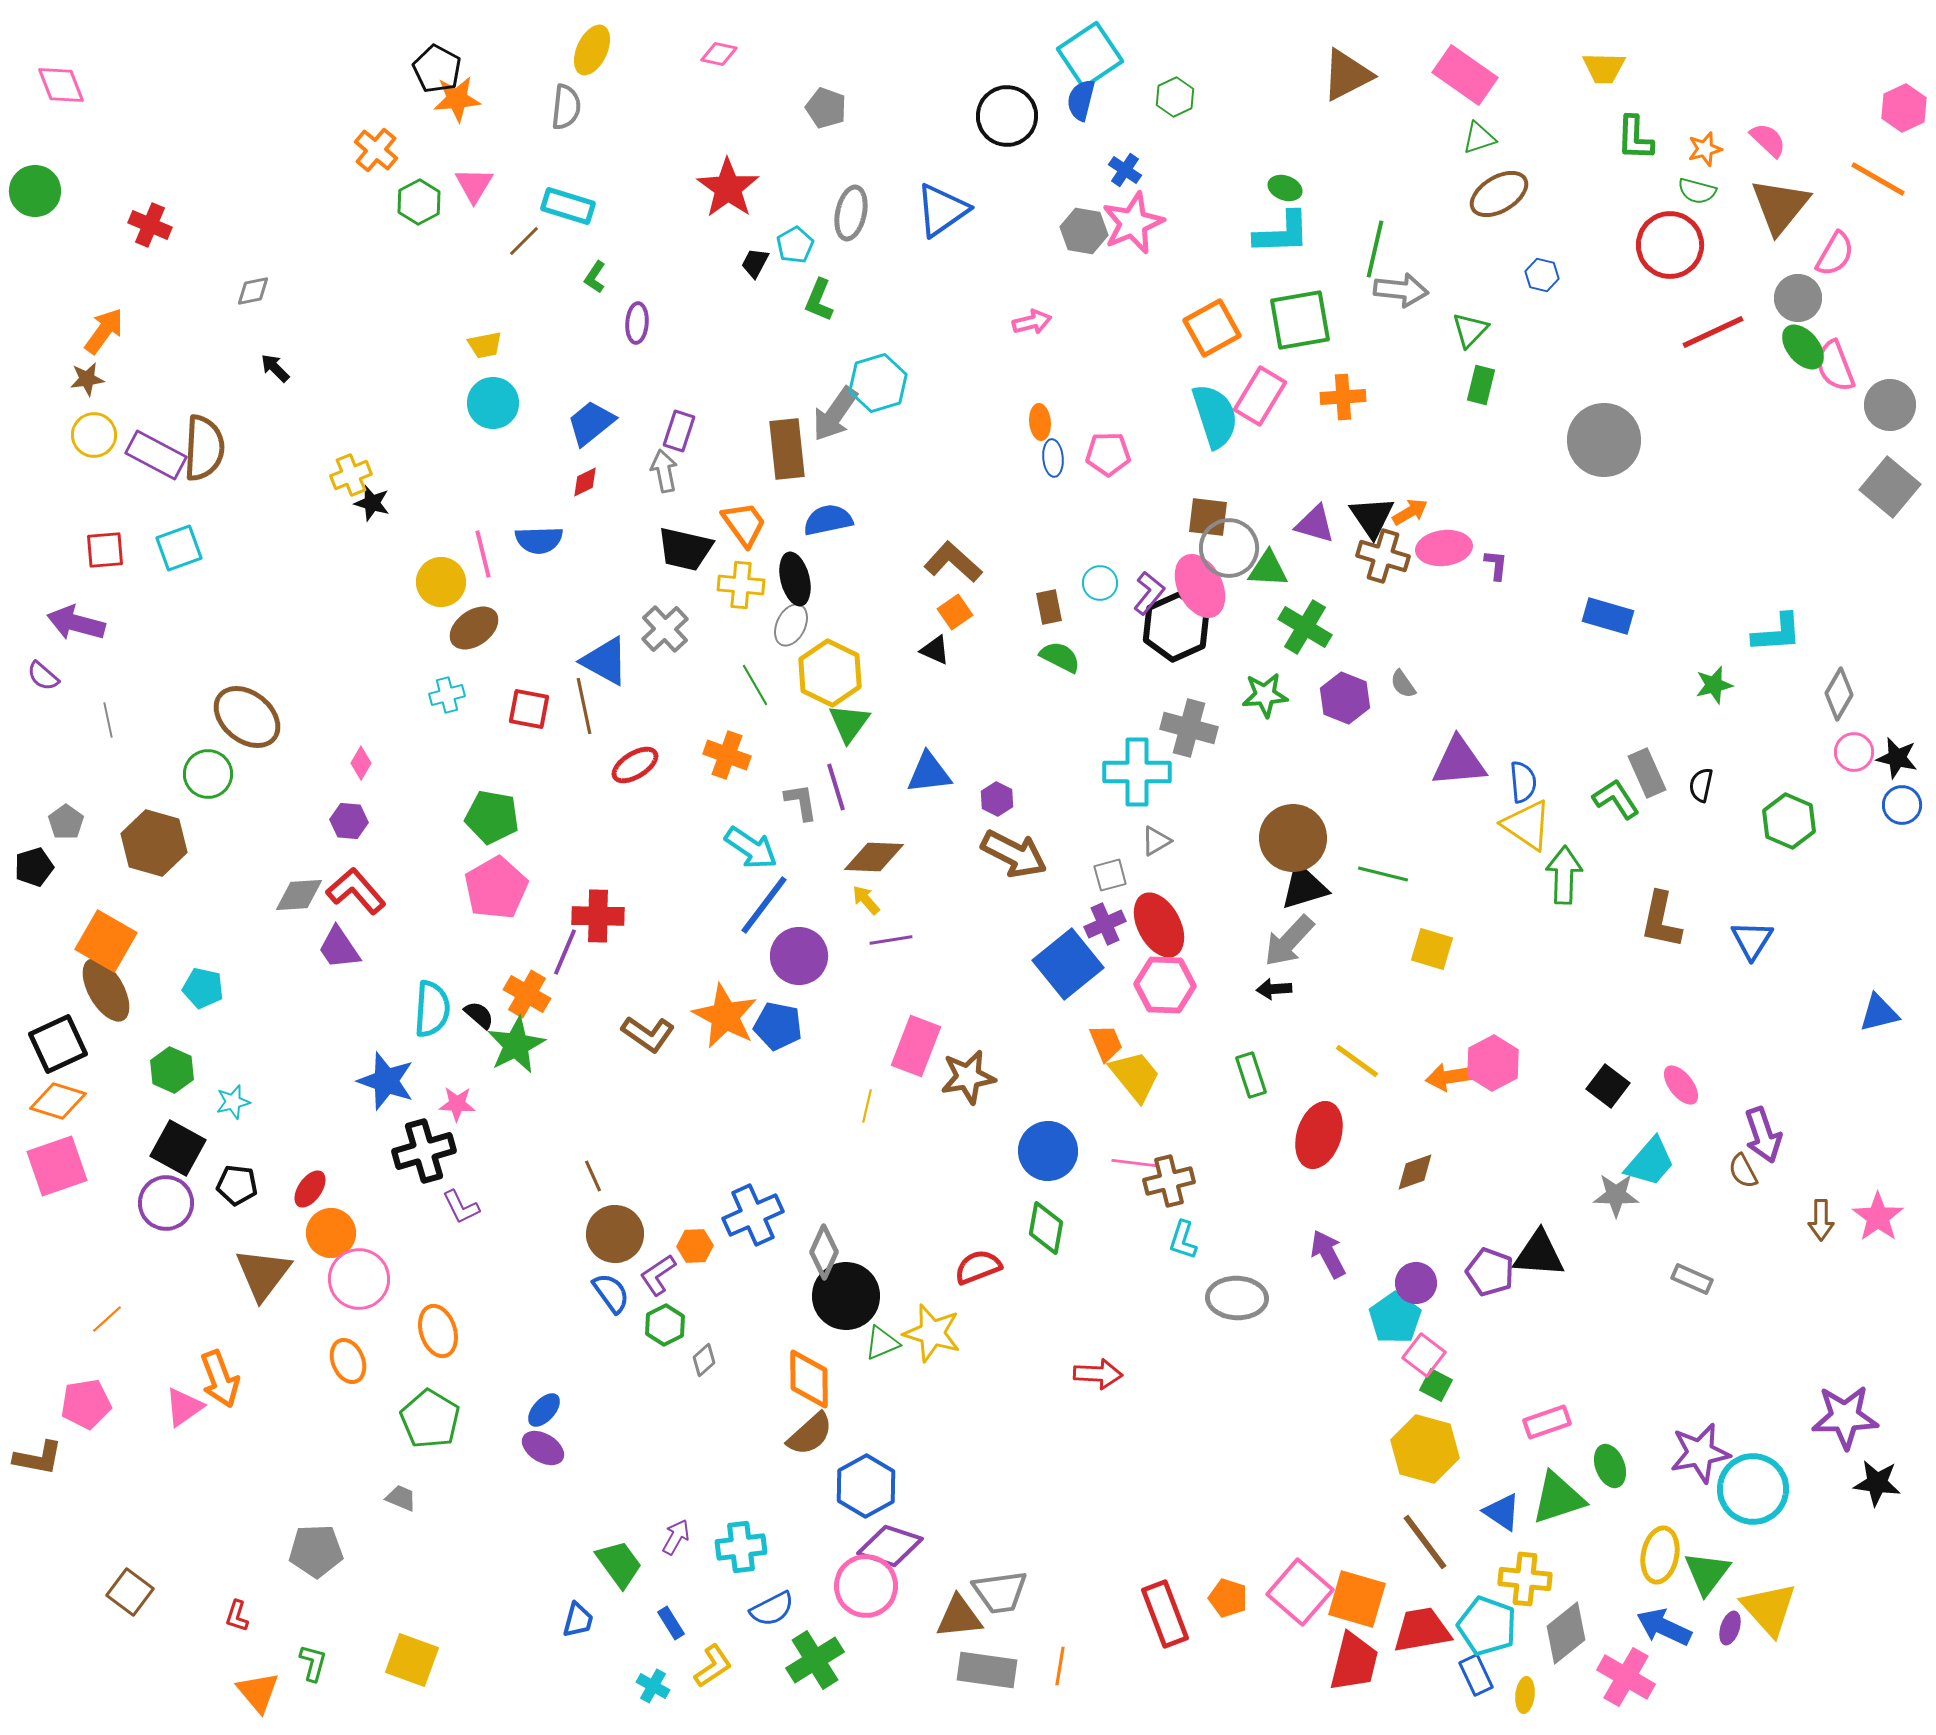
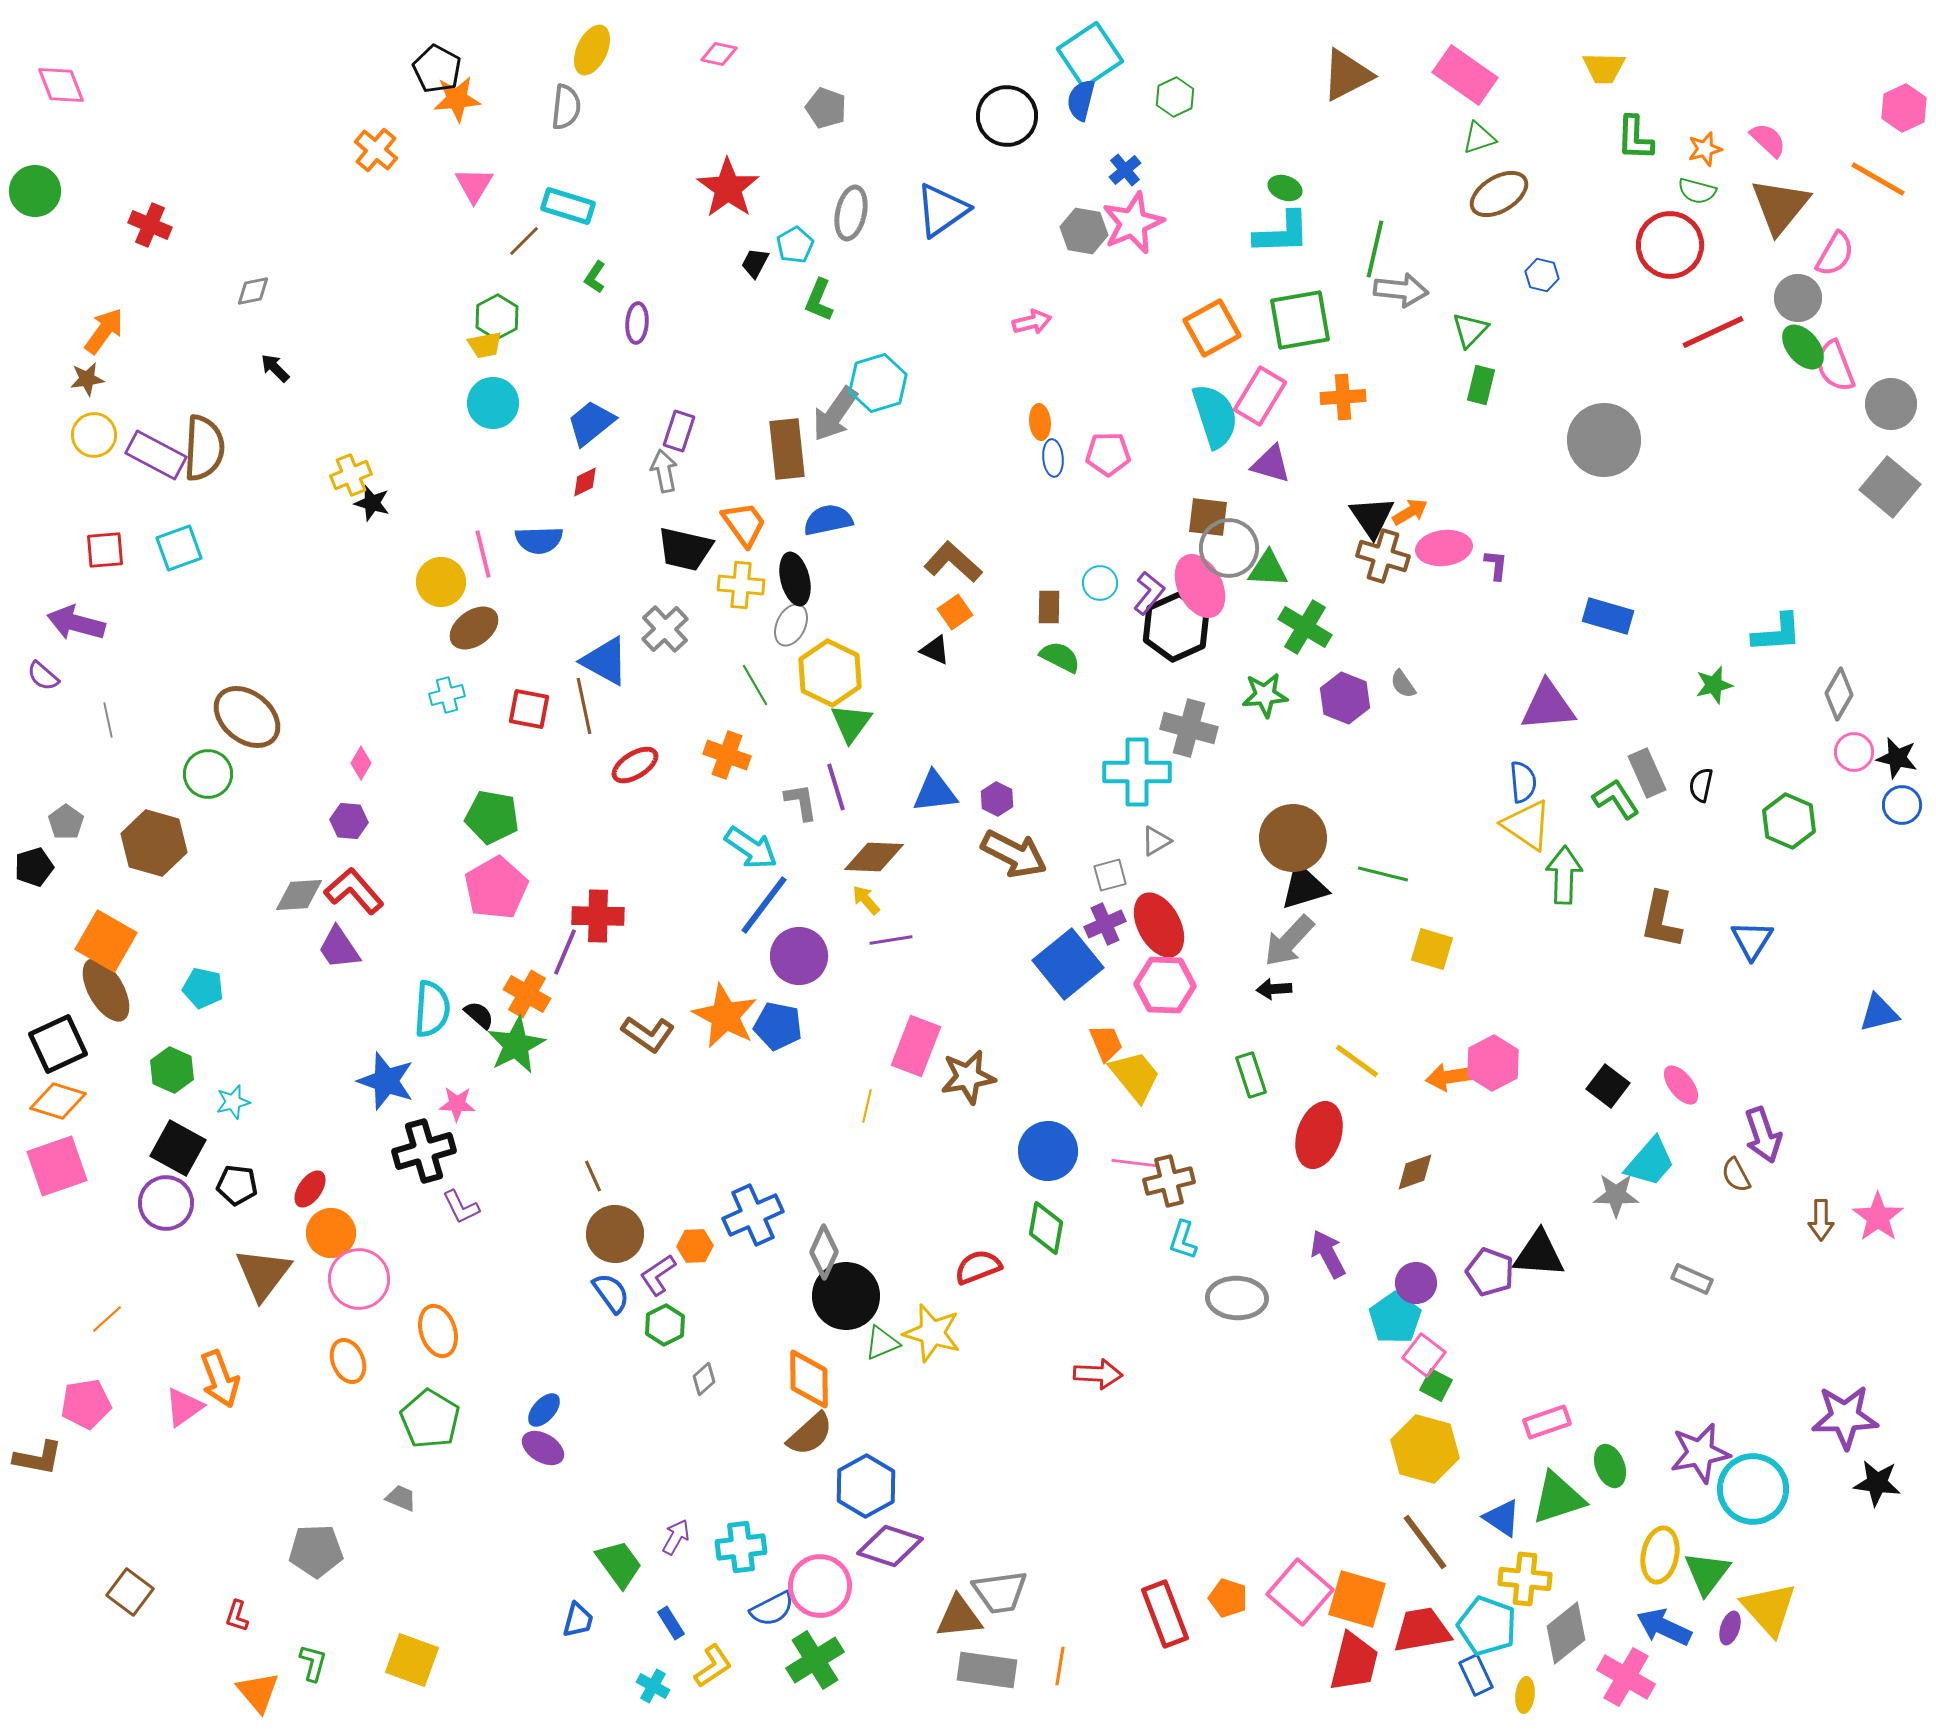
blue cross at (1125, 170): rotated 16 degrees clockwise
green hexagon at (419, 202): moved 78 px right, 115 px down
gray circle at (1890, 405): moved 1 px right, 1 px up
purple triangle at (1315, 524): moved 44 px left, 60 px up
brown rectangle at (1049, 607): rotated 12 degrees clockwise
green triangle at (849, 723): moved 2 px right
purple triangle at (1459, 762): moved 89 px right, 56 px up
blue triangle at (929, 773): moved 6 px right, 19 px down
red L-shape at (356, 891): moved 2 px left
brown semicircle at (1743, 1171): moved 7 px left, 4 px down
gray diamond at (704, 1360): moved 19 px down
blue triangle at (1502, 1512): moved 6 px down
pink circle at (866, 1586): moved 46 px left
